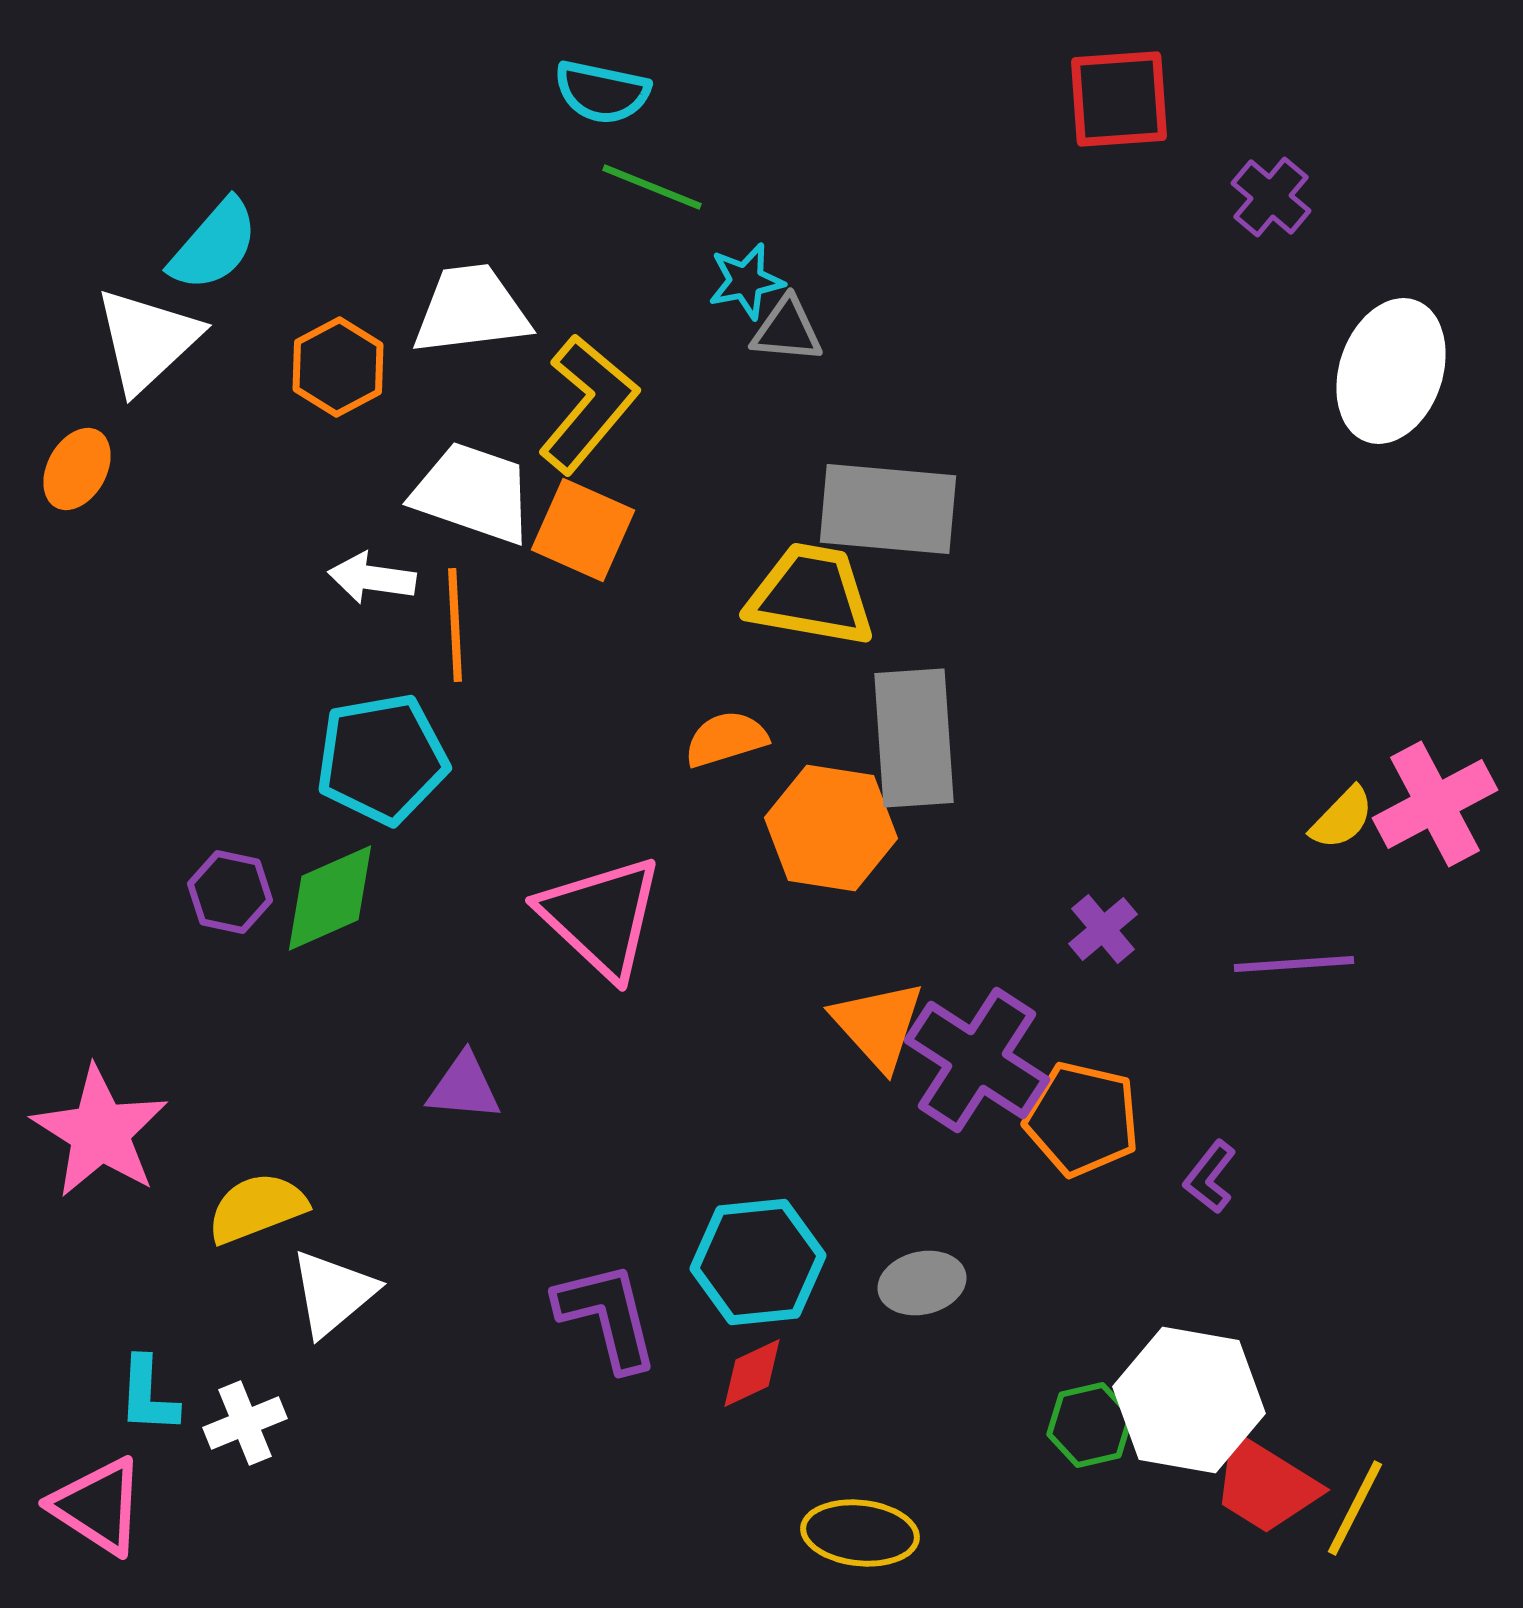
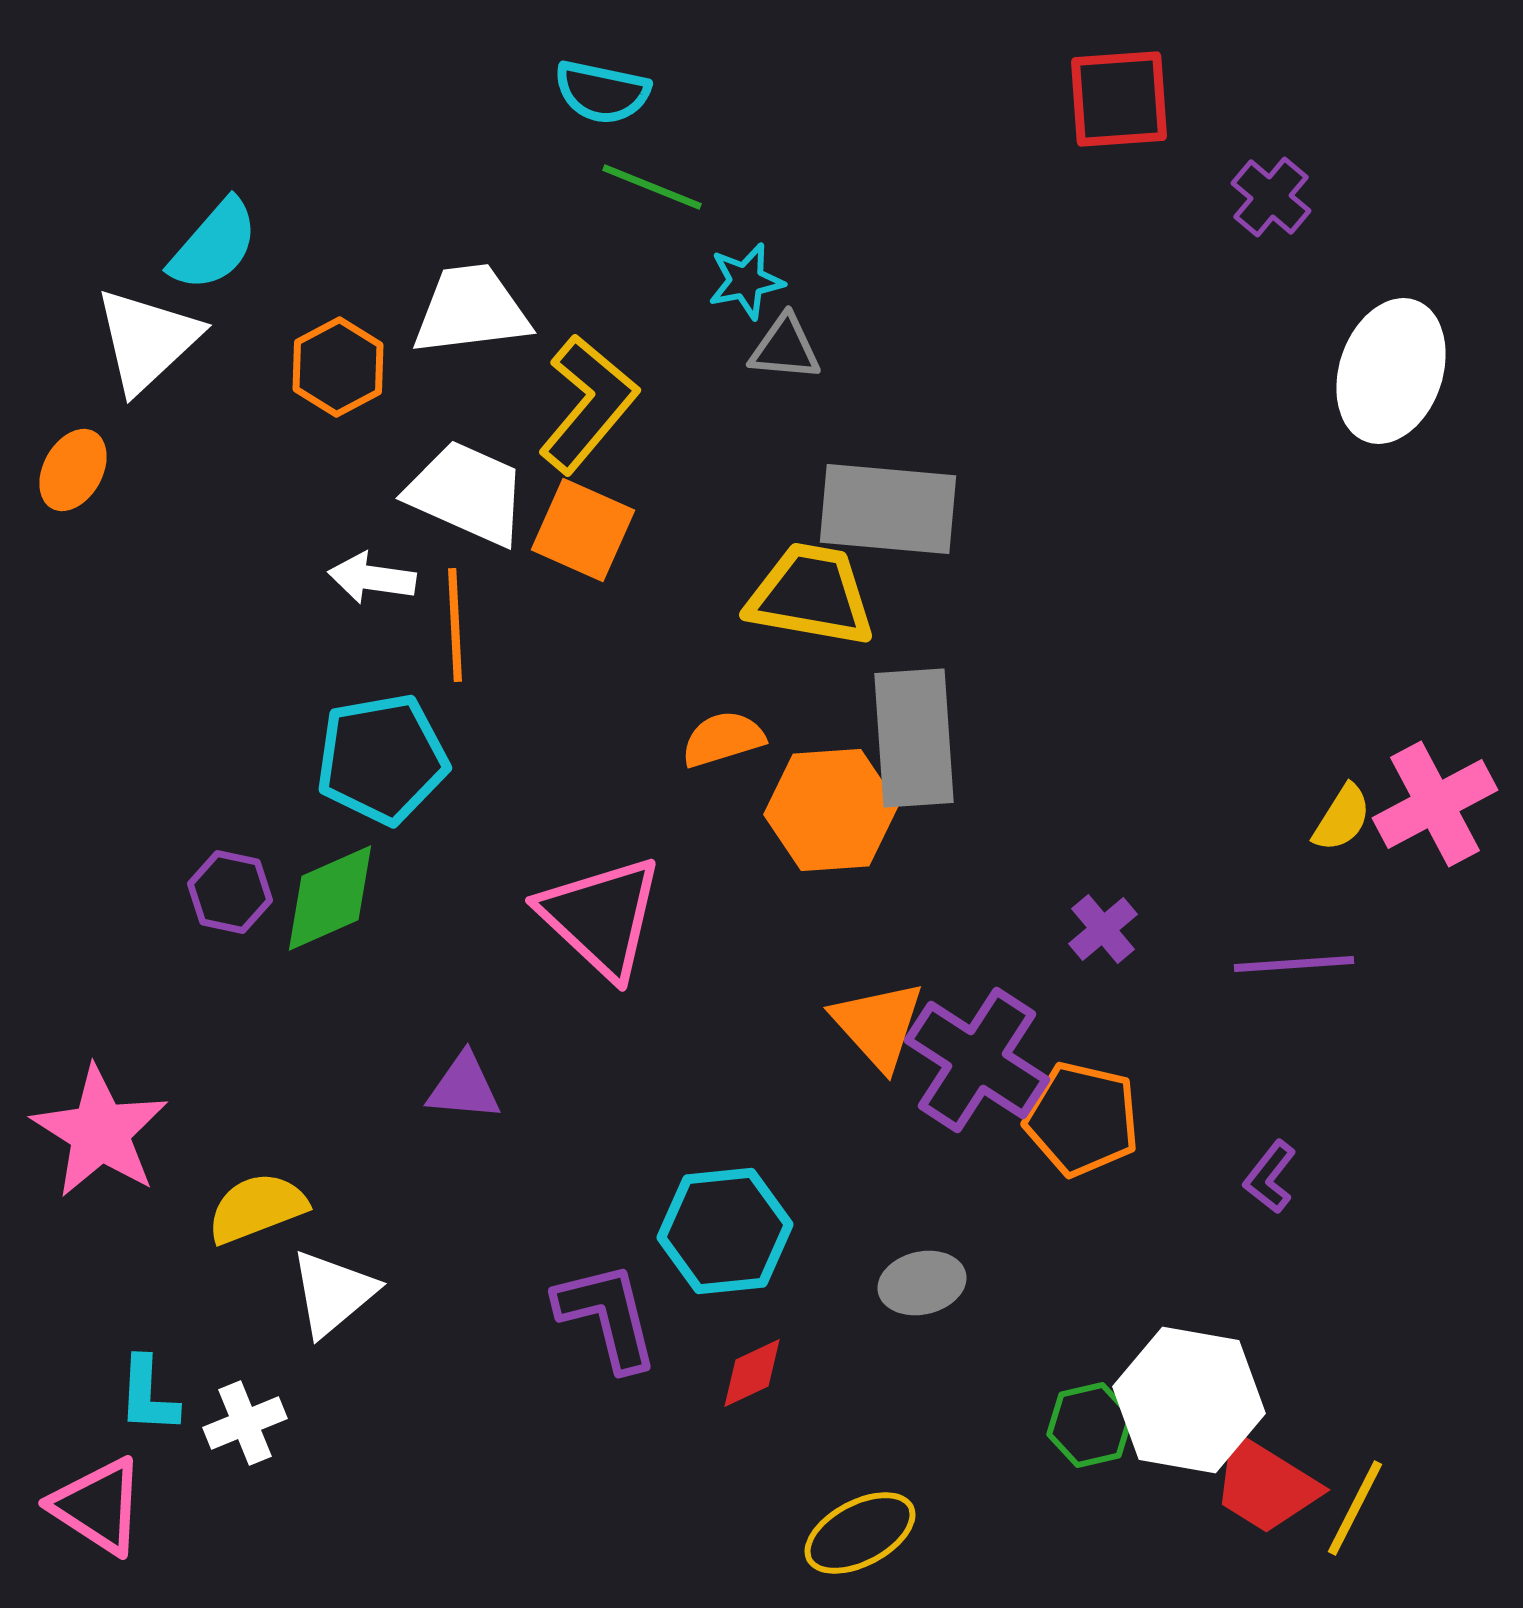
gray triangle at (787, 330): moved 2 px left, 18 px down
orange ellipse at (77, 469): moved 4 px left, 1 px down
white trapezoid at (473, 493): moved 6 px left; rotated 5 degrees clockwise
orange semicircle at (726, 739): moved 3 px left
yellow semicircle at (1342, 818): rotated 12 degrees counterclockwise
orange hexagon at (831, 828): moved 18 px up; rotated 13 degrees counterclockwise
purple L-shape at (1210, 1177): moved 60 px right
cyan hexagon at (758, 1262): moved 33 px left, 31 px up
yellow ellipse at (860, 1533): rotated 34 degrees counterclockwise
